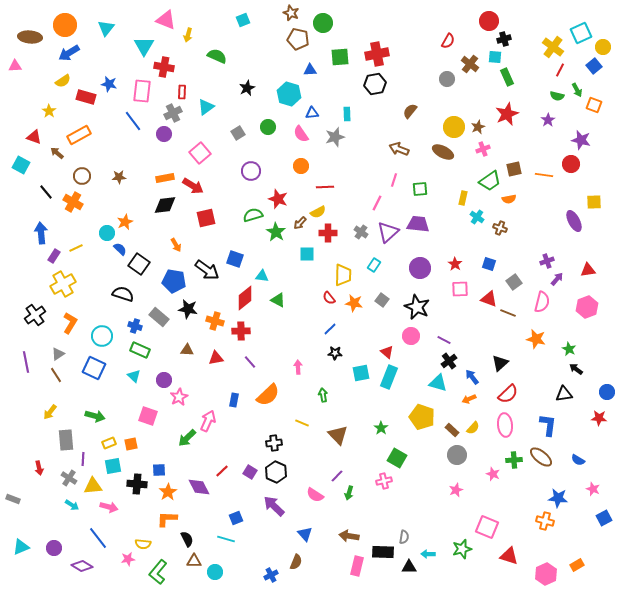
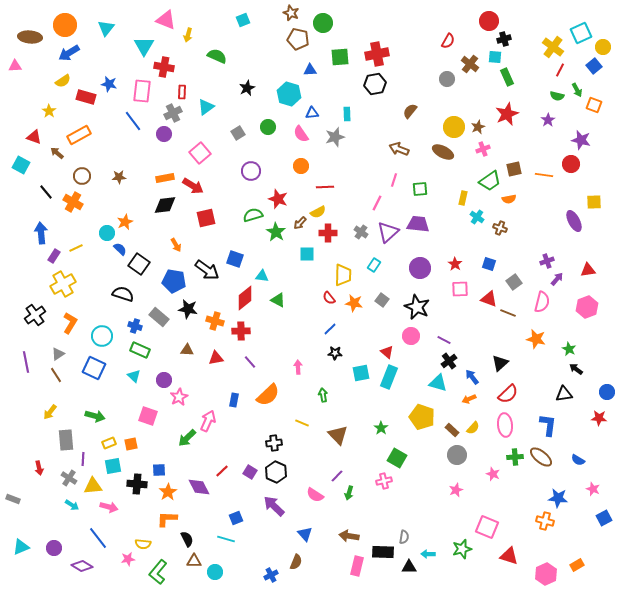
green cross at (514, 460): moved 1 px right, 3 px up
